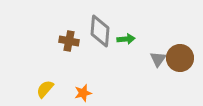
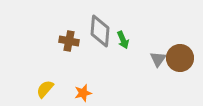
green arrow: moved 3 px left, 1 px down; rotated 72 degrees clockwise
